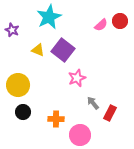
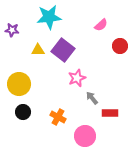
cyan star: rotated 20 degrees clockwise
red circle: moved 25 px down
purple star: rotated 16 degrees counterclockwise
yellow triangle: rotated 24 degrees counterclockwise
yellow circle: moved 1 px right, 1 px up
gray arrow: moved 1 px left, 5 px up
red rectangle: rotated 63 degrees clockwise
orange cross: moved 2 px right, 2 px up; rotated 28 degrees clockwise
pink circle: moved 5 px right, 1 px down
